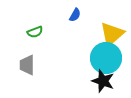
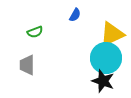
yellow triangle: rotated 16 degrees clockwise
